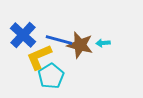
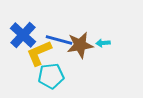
brown star: rotated 24 degrees counterclockwise
yellow L-shape: moved 4 px up
cyan pentagon: rotated 25 degrees clockwise
